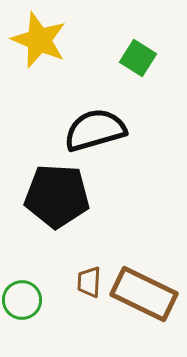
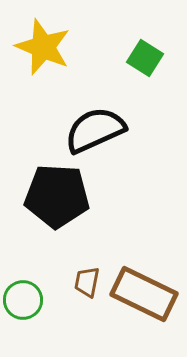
yellow star: moved 4 px right, 7 px down
green square: moved 7 px right
black semicircle: rotated 8 degrees counterclockwise
brown trapezoid: moved 2 px left; rotated 8 degrees clockwise
green circle: moved 1 px right
